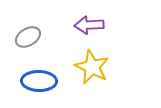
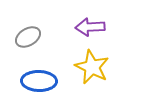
purple arrow: moved 1 px right, 2 px down
